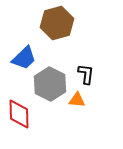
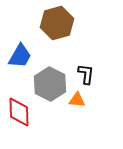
blue trapezoid: moved 4 px left, 2 px up; rotated 16 degrees counterclockwise
red diamond: moved 2 px up
